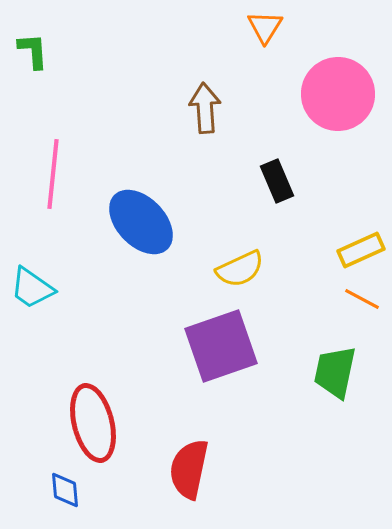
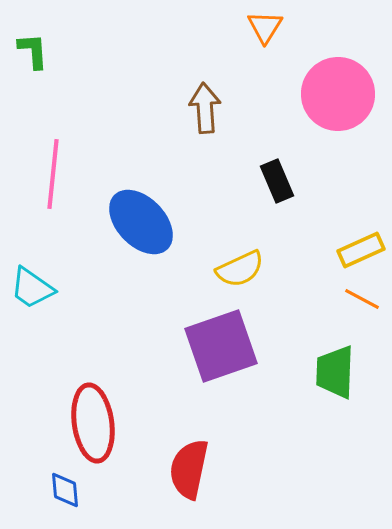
green trapezoid: rotated 10 degrees counterclockwise
red ellipse: rotated 6 degrees clockwise
